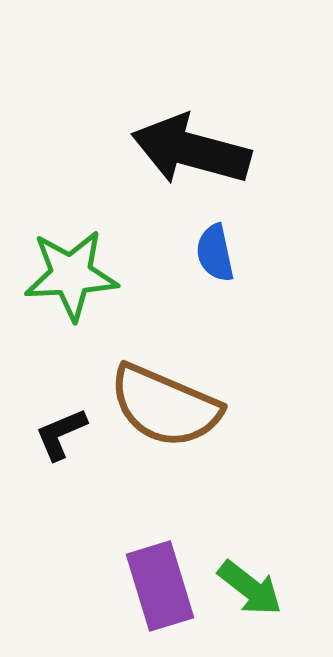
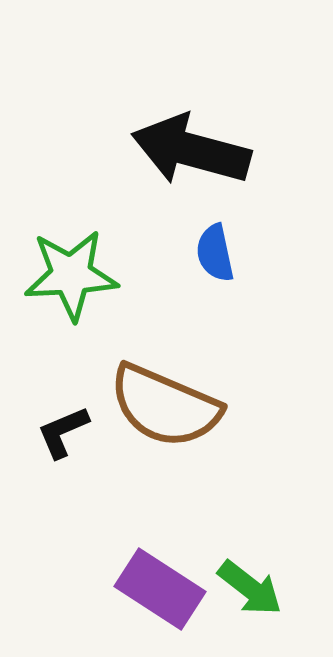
black L-shape: moved 2 px right, 2 px up
purple rectangle: moved 3 px down; rotated 40 degrees counterclockwise
